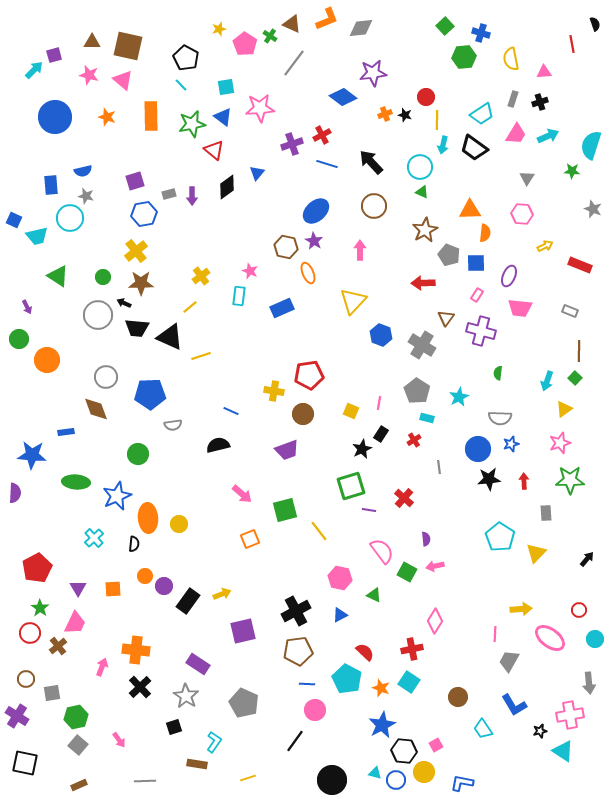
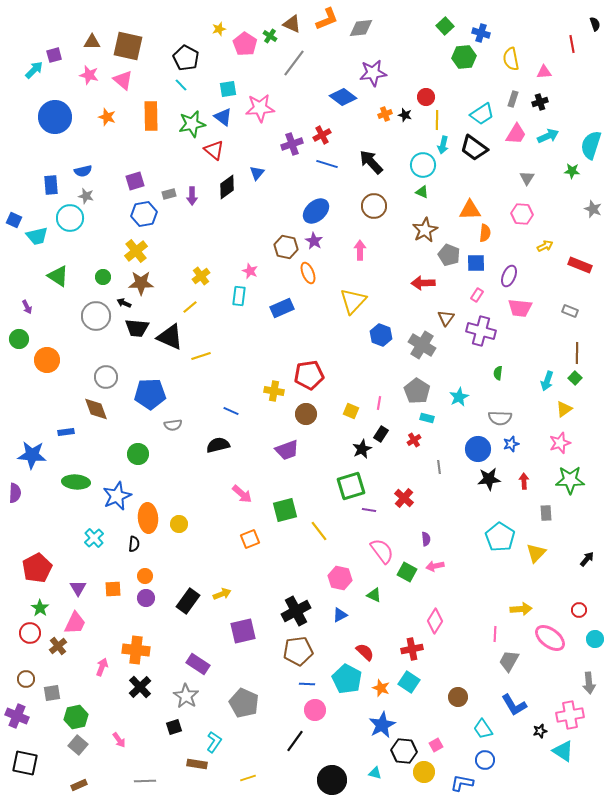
cyan square at (226, 87): moved 2 px right, 2 px down
cyan circle at (420, 167): moved 3 px right, 2 px up
gray circle at (98, 315): moved 2 px left, 1 px down
brown line at (579, 351): moved 2 px left, 2 px down
brown circle at (303, 414): moved 3 px right
purple circle at (164, 586): moved 18 px left, 12 px down
purple cross at (17, 716): rotated 10 degrees counterclockwise
blue circle at (396, 780): moved 89 px right, 20 px up
